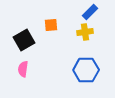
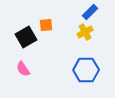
orange square: moved 5 px left
yellow cross: rotated 21 degrees counterclockwise
black square: moved 2 px right, 3 px up
pink semicircle: rotated 42 degrees counterclockwise
